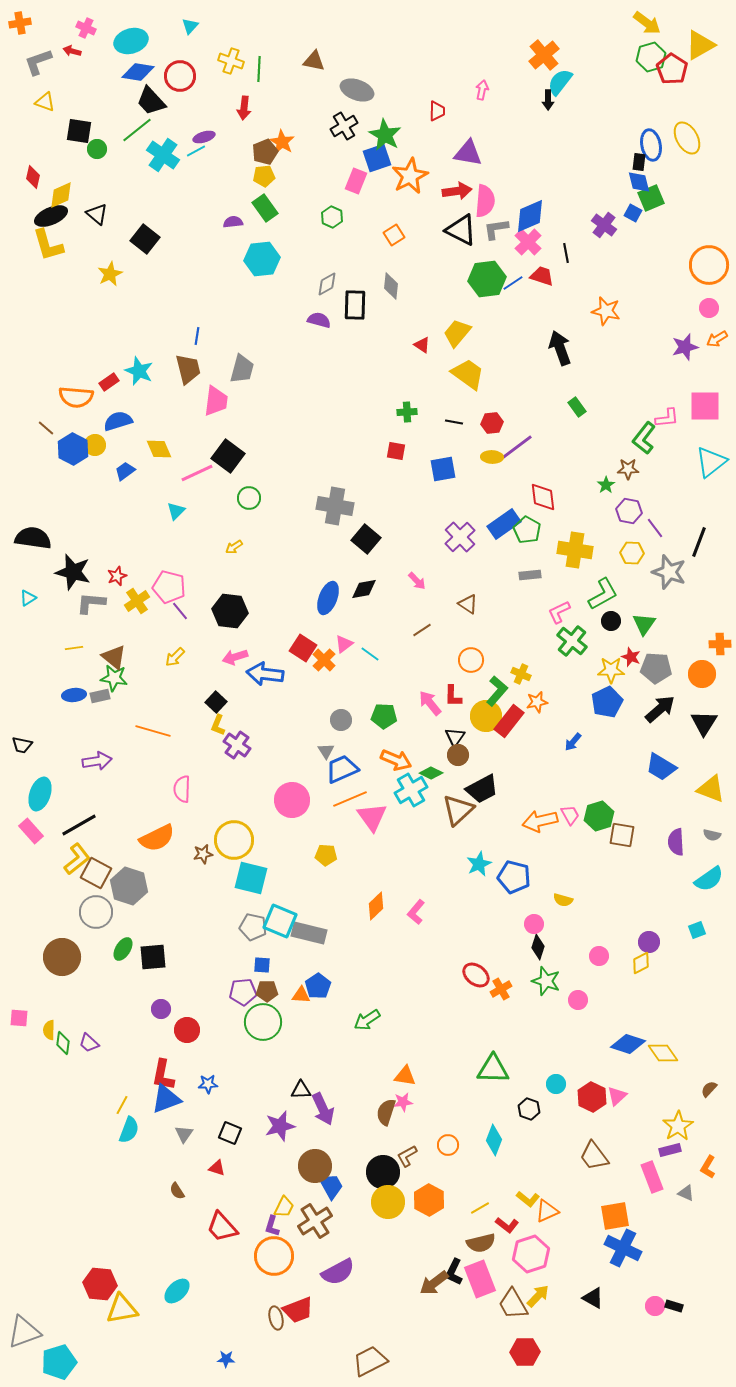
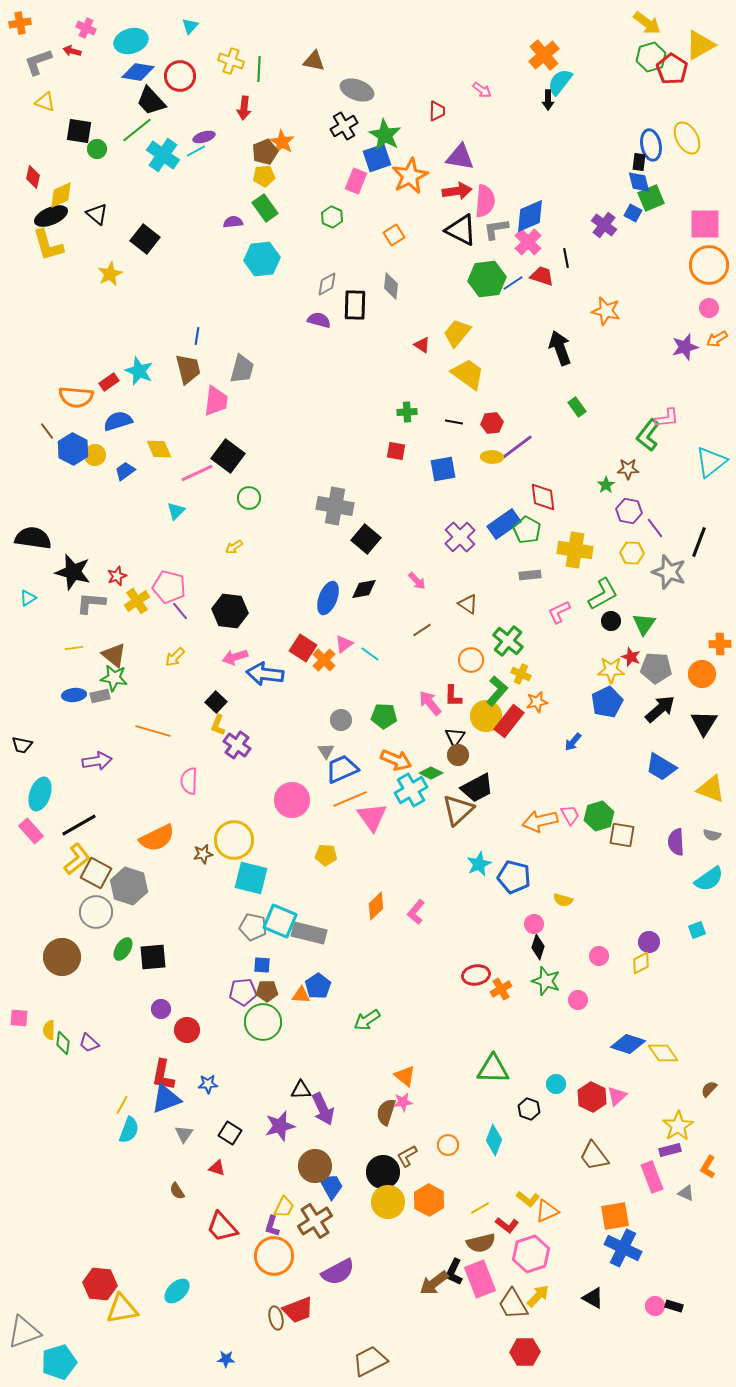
pink arrow at (482, 90): rotated 114 degrees clockwise
purple triangle at (468, 153): moved 8 px left, 4 px down
black line at (566, 253): moved 5 px down
pink square at (705, 406): moved 182 px up
brown line at (46, 428): moved 1 px right, 3 px down; rotated 12 degrees clockwise
green L-shape at (644, 438): moved 4 px right, 3 px up
yellow circle at (95, 445): moved 10 px down
green cross at (572, 641): moved 64 px left
brown triangle at (114, 657): moved 2 px up
pink semicircle at (182, 789): moved 7 px right, 8 px up
black trapezoid at (482, 789): moved 5 px left, 1 px up
red ellipse at (476, 975): rotated 48 degrees counterclockwise
orange triangle at (405, 1076): rotated 30 degrees clockwise
black square at (230, 1133): rotated 10 degrees clockwise
